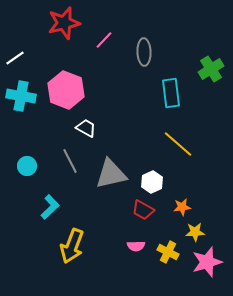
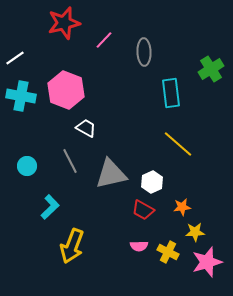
pink semicircle: moved 3 px right
